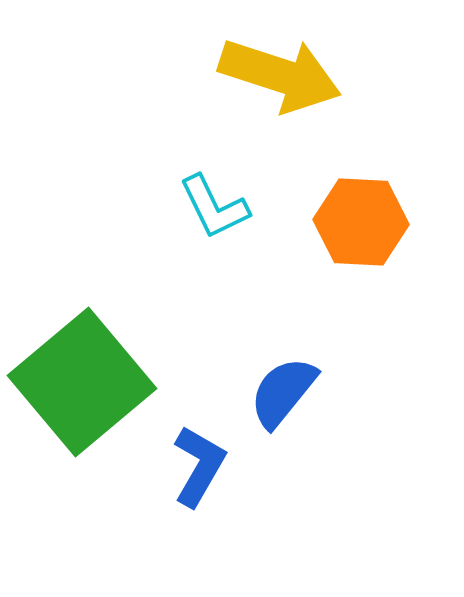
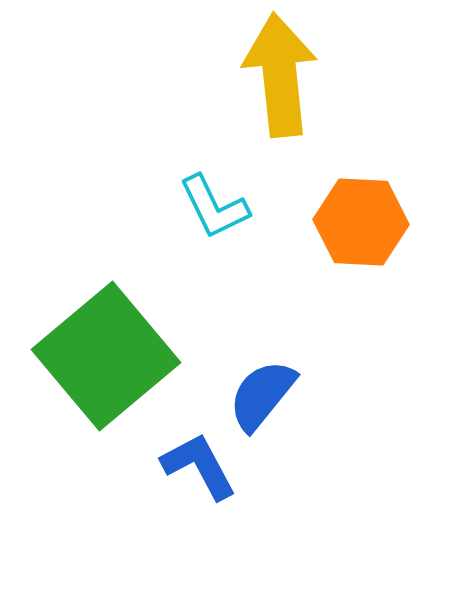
yellow arrow: rotated 114 degrees counterclockwise
green square: moved 24 px right, 26 px up
blue semicircle: moved 21 px left, 3 px down
blue L-shape: rotated 58 degrees counterclockwise
